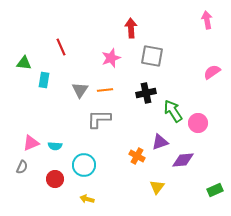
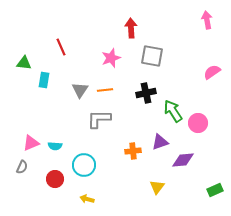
orange cross: moved 4 px left, 5 px up; rotated 35 degrees counterclockwise
